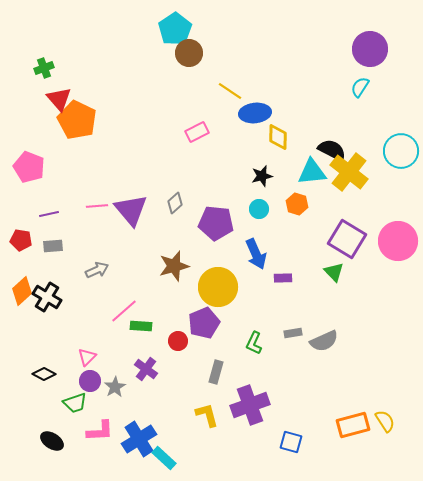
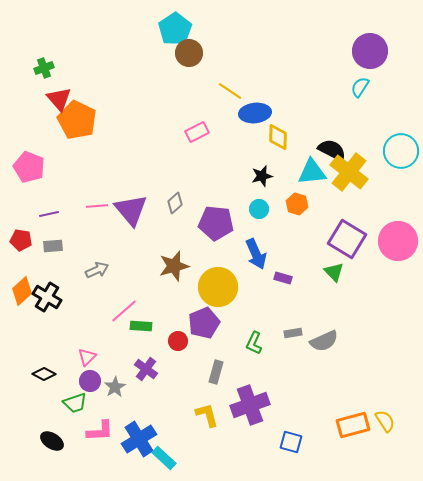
purple circle at (370, 49): moved 2 px down
purple rectangle at (283, 278): rotated 18 degrees clockwise
